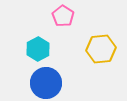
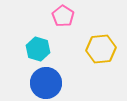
cyan hexagon: rotated 15 degrees counterclockwise
